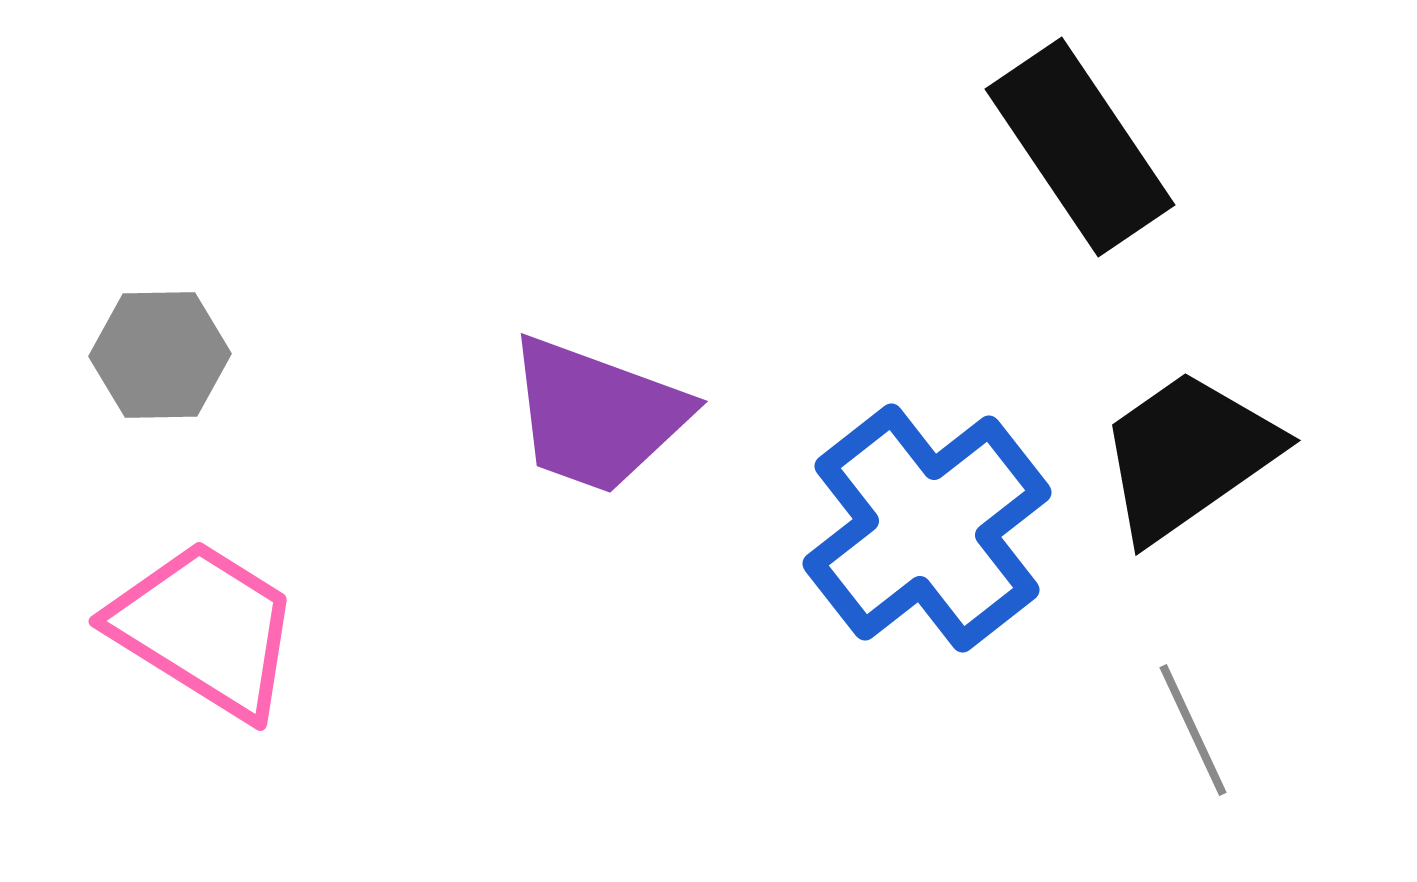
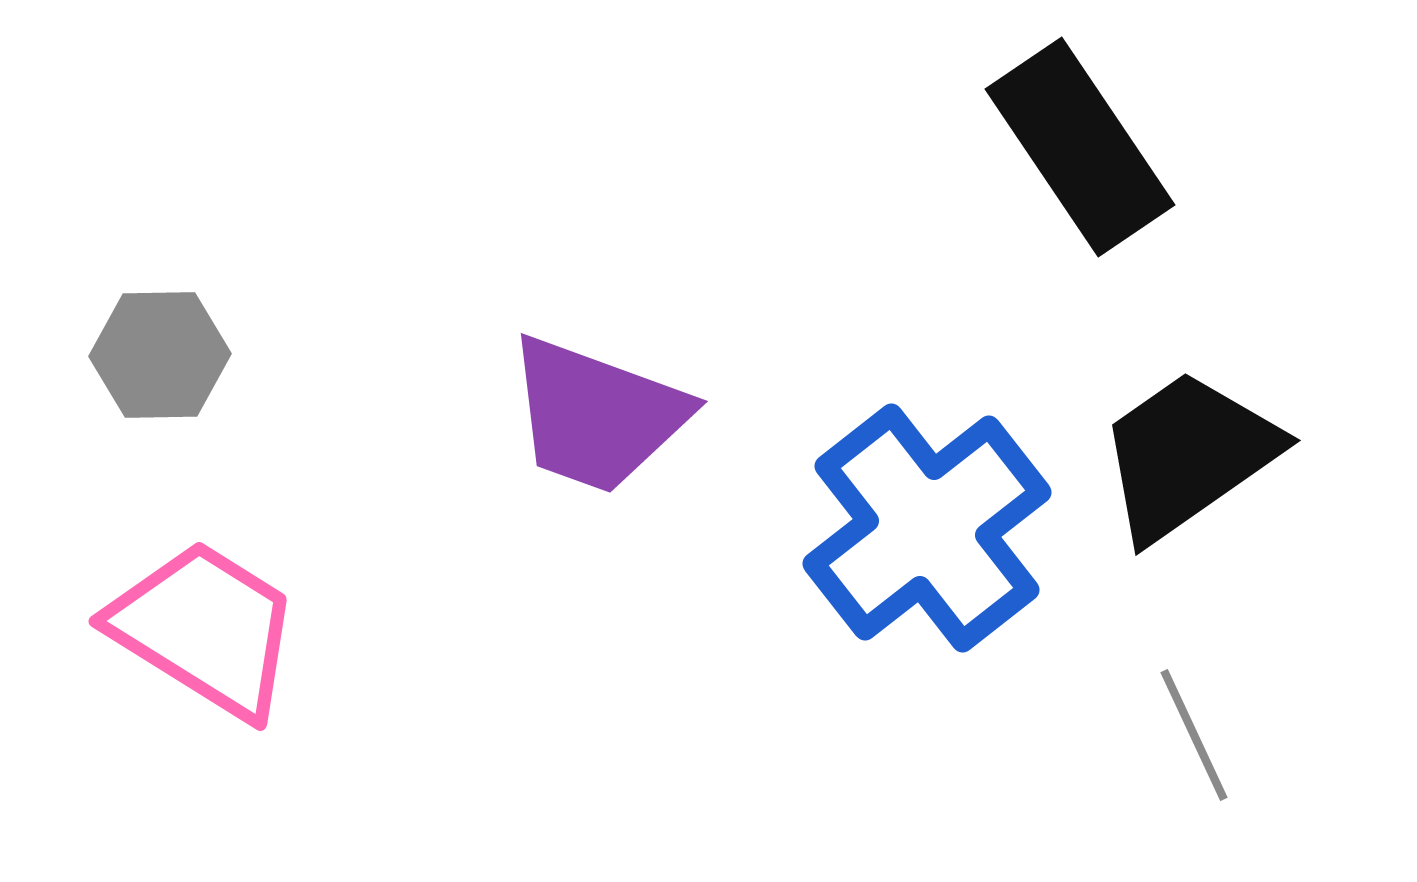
gray line: moved 1 px right, 5 px down
